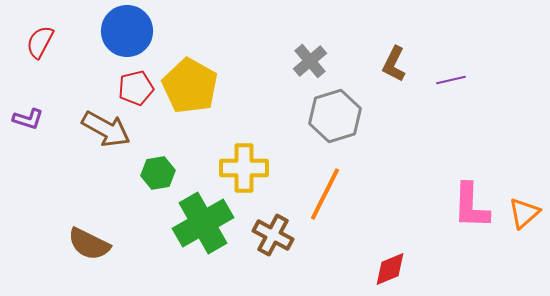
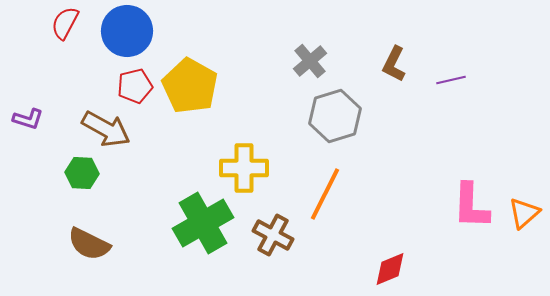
red semicircle: moved 25 px right, 19 px up
red pentagon: moved 1 px left, 2 px up
green hexagon: moved 76 px left; rotated 12 degrees clockwise
